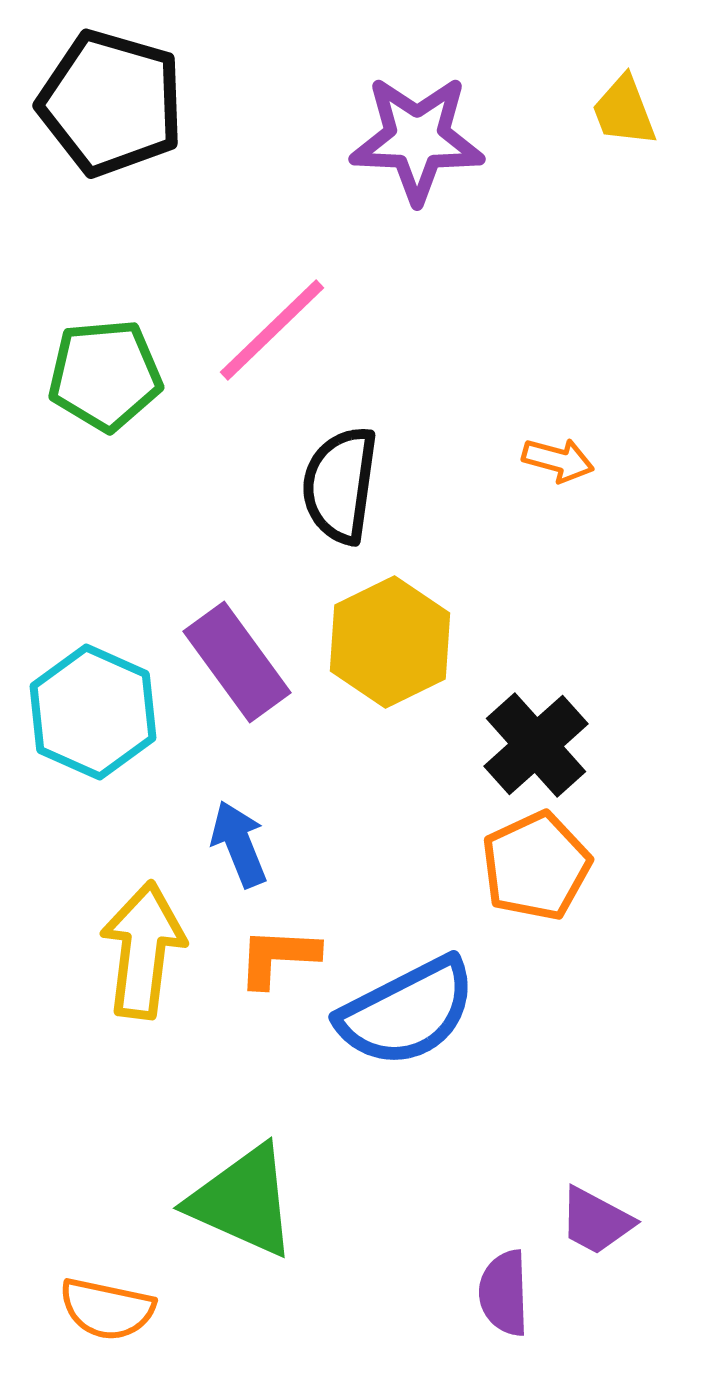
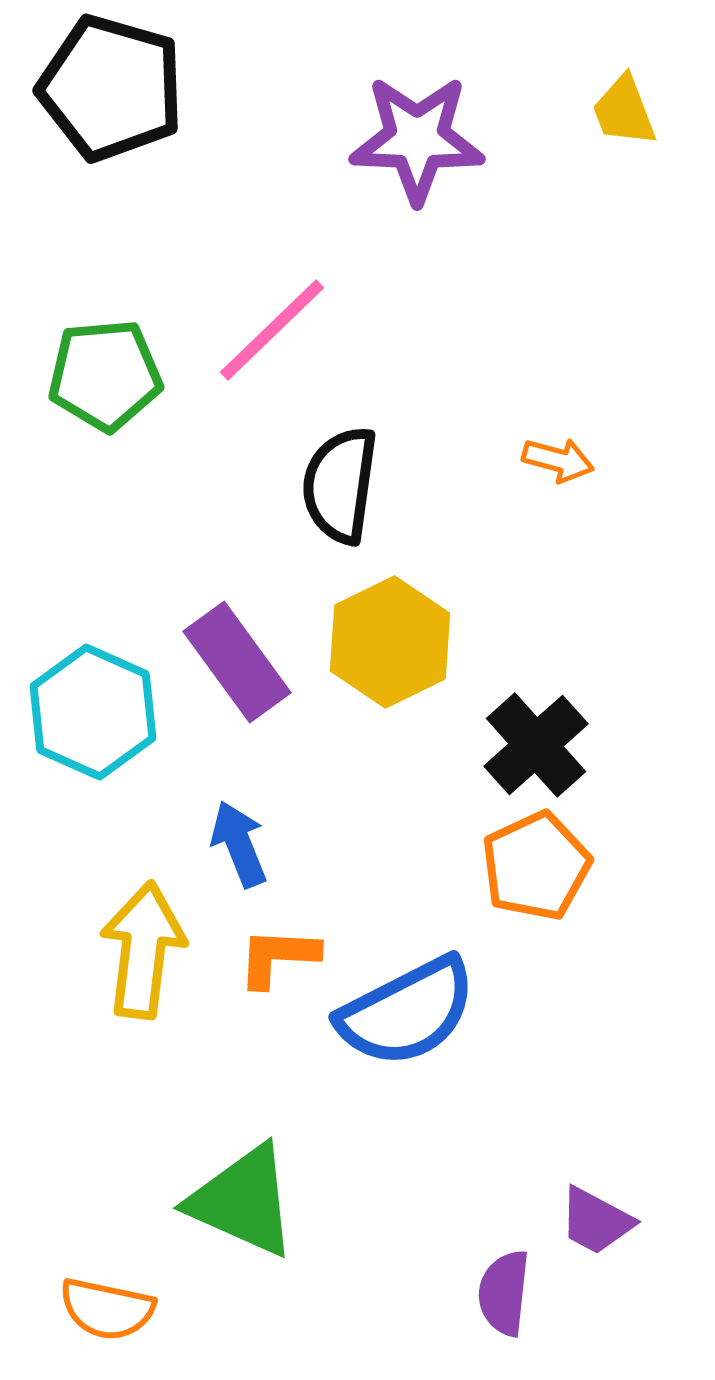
black pentagon: moved 15 px up
purple semicircle: rotated 8 degrees clockwise
